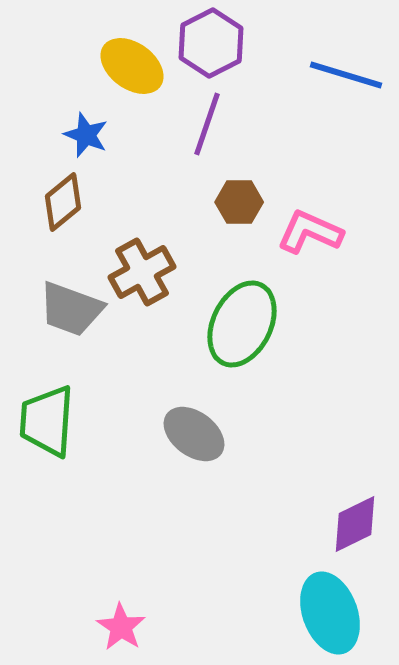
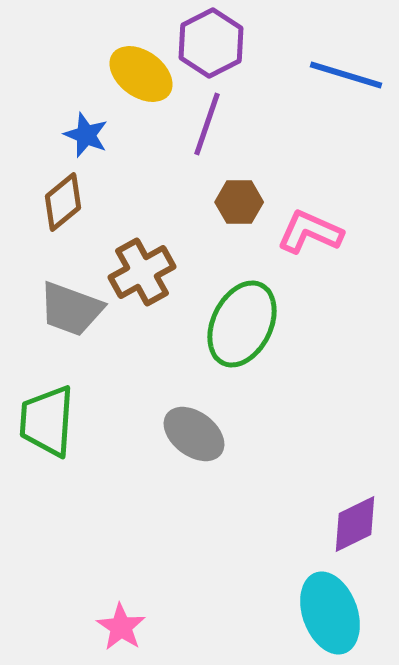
yellow ellipse: moved 9 px right, 8 px down
